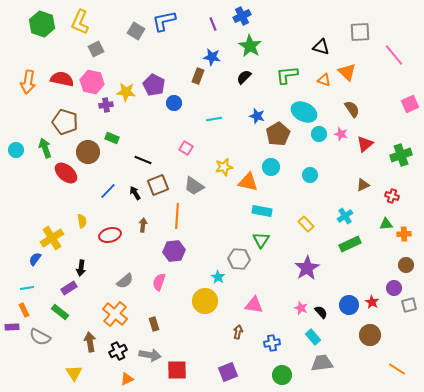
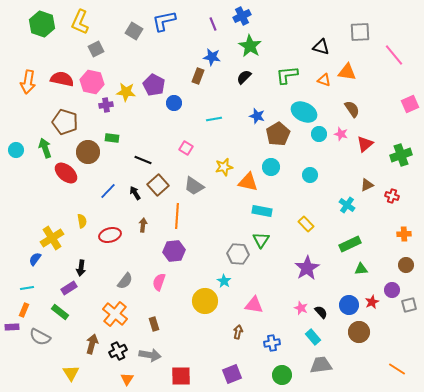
gray square at (136, 31): moved 2 px left
orange triangle at (347, 72): rotated 36 degrees counterclockwise
green rectangle at (112, 138): rotated 16 degrees counterclockwise
brown square at (158, 185): rotated 20 degrees counterclockwise
brown triangle at (363, 185): moved 4 px right
cyan cross at (345, 216): moved 2 px right, 11 px up; rotated 21 degrees counterclockwise
green triangle at (386, 224): moved 25 px left, 45 px down
gray hexagon at (239, 259): moved 1 px left, 5 px up
cyan star at (218, 277): moved 6 px right, 4 px down
gray semicircle at (125, 281): rotated 12 degrees counterclockwise
purple circle at (394, 288): moved 2 px left, 2 px down
red star at (372, 302): rotated 16 degrees clockwise
orange rectangle at (24, 310): rotated 48 degrees clockwise
brown circle at (370, 335): moved 11 px left, 3 px up
brown arrow at (90, 342): moved 2 px right, 2 px down; rotated 24 degrees clockwise
gray trapezoid at (322, 363): moved 1 px left, 2 px down
red square at (177, 370): moved 4 px right, 6 px down
purple square at (228, 372): moved 4 px right, 2 px down
yellow triangle at (74, 373): moved 3 px left
orange triangle at (127, 379): rotated 32 degrees counterclockwise
